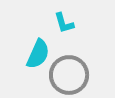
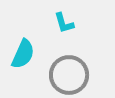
cyan semicircle: moved 15 px left
